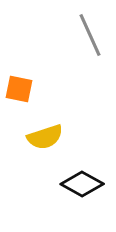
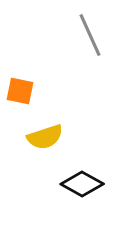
orange square: moved 1 px right, 2 px down
